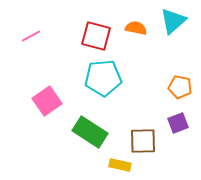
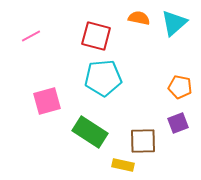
cyan triangle: moved 1 px right, 2 px down
orange semicircle: moved 3 px right, 10 px up
pink square: rotated 20 degrees clockwise
yellow rectangle: moved 3 px right
